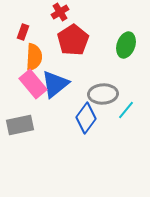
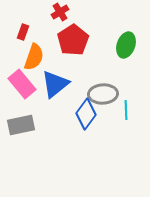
orange semicircle: rotated 16 degrees clockwise
pink rectangle: moved 11 px left
cyan line: rotated 42 degrees counterclockwise
blue diamond: moved 4 px up
gray rectangle: moved 1 px right
